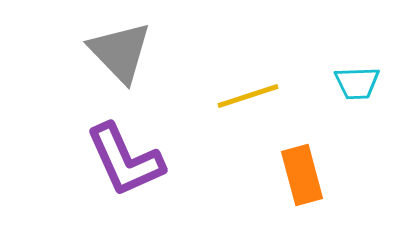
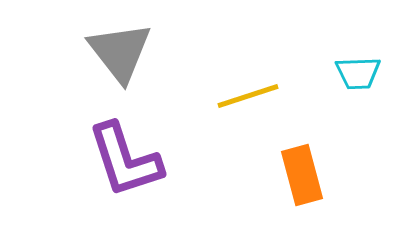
gray triangle: rotated 6 degrees clockwise
cyan trapezoid: moved 1 px right, 10 px up
purple L-shape: rotated 6 degrees clockwise
